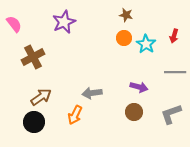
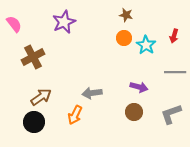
cyan star: moved 1 px down
